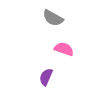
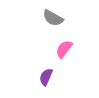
pink semicircle: rotated 72 degrees counterclockwise
